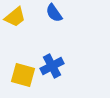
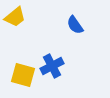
blue semicircle: moved 21 px right, 12 px down
